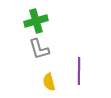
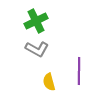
green cross: rotated 10 degrees counterclockwise
gray L-shape: moved 2 px left; rotated 45 degrees counterclockwise
